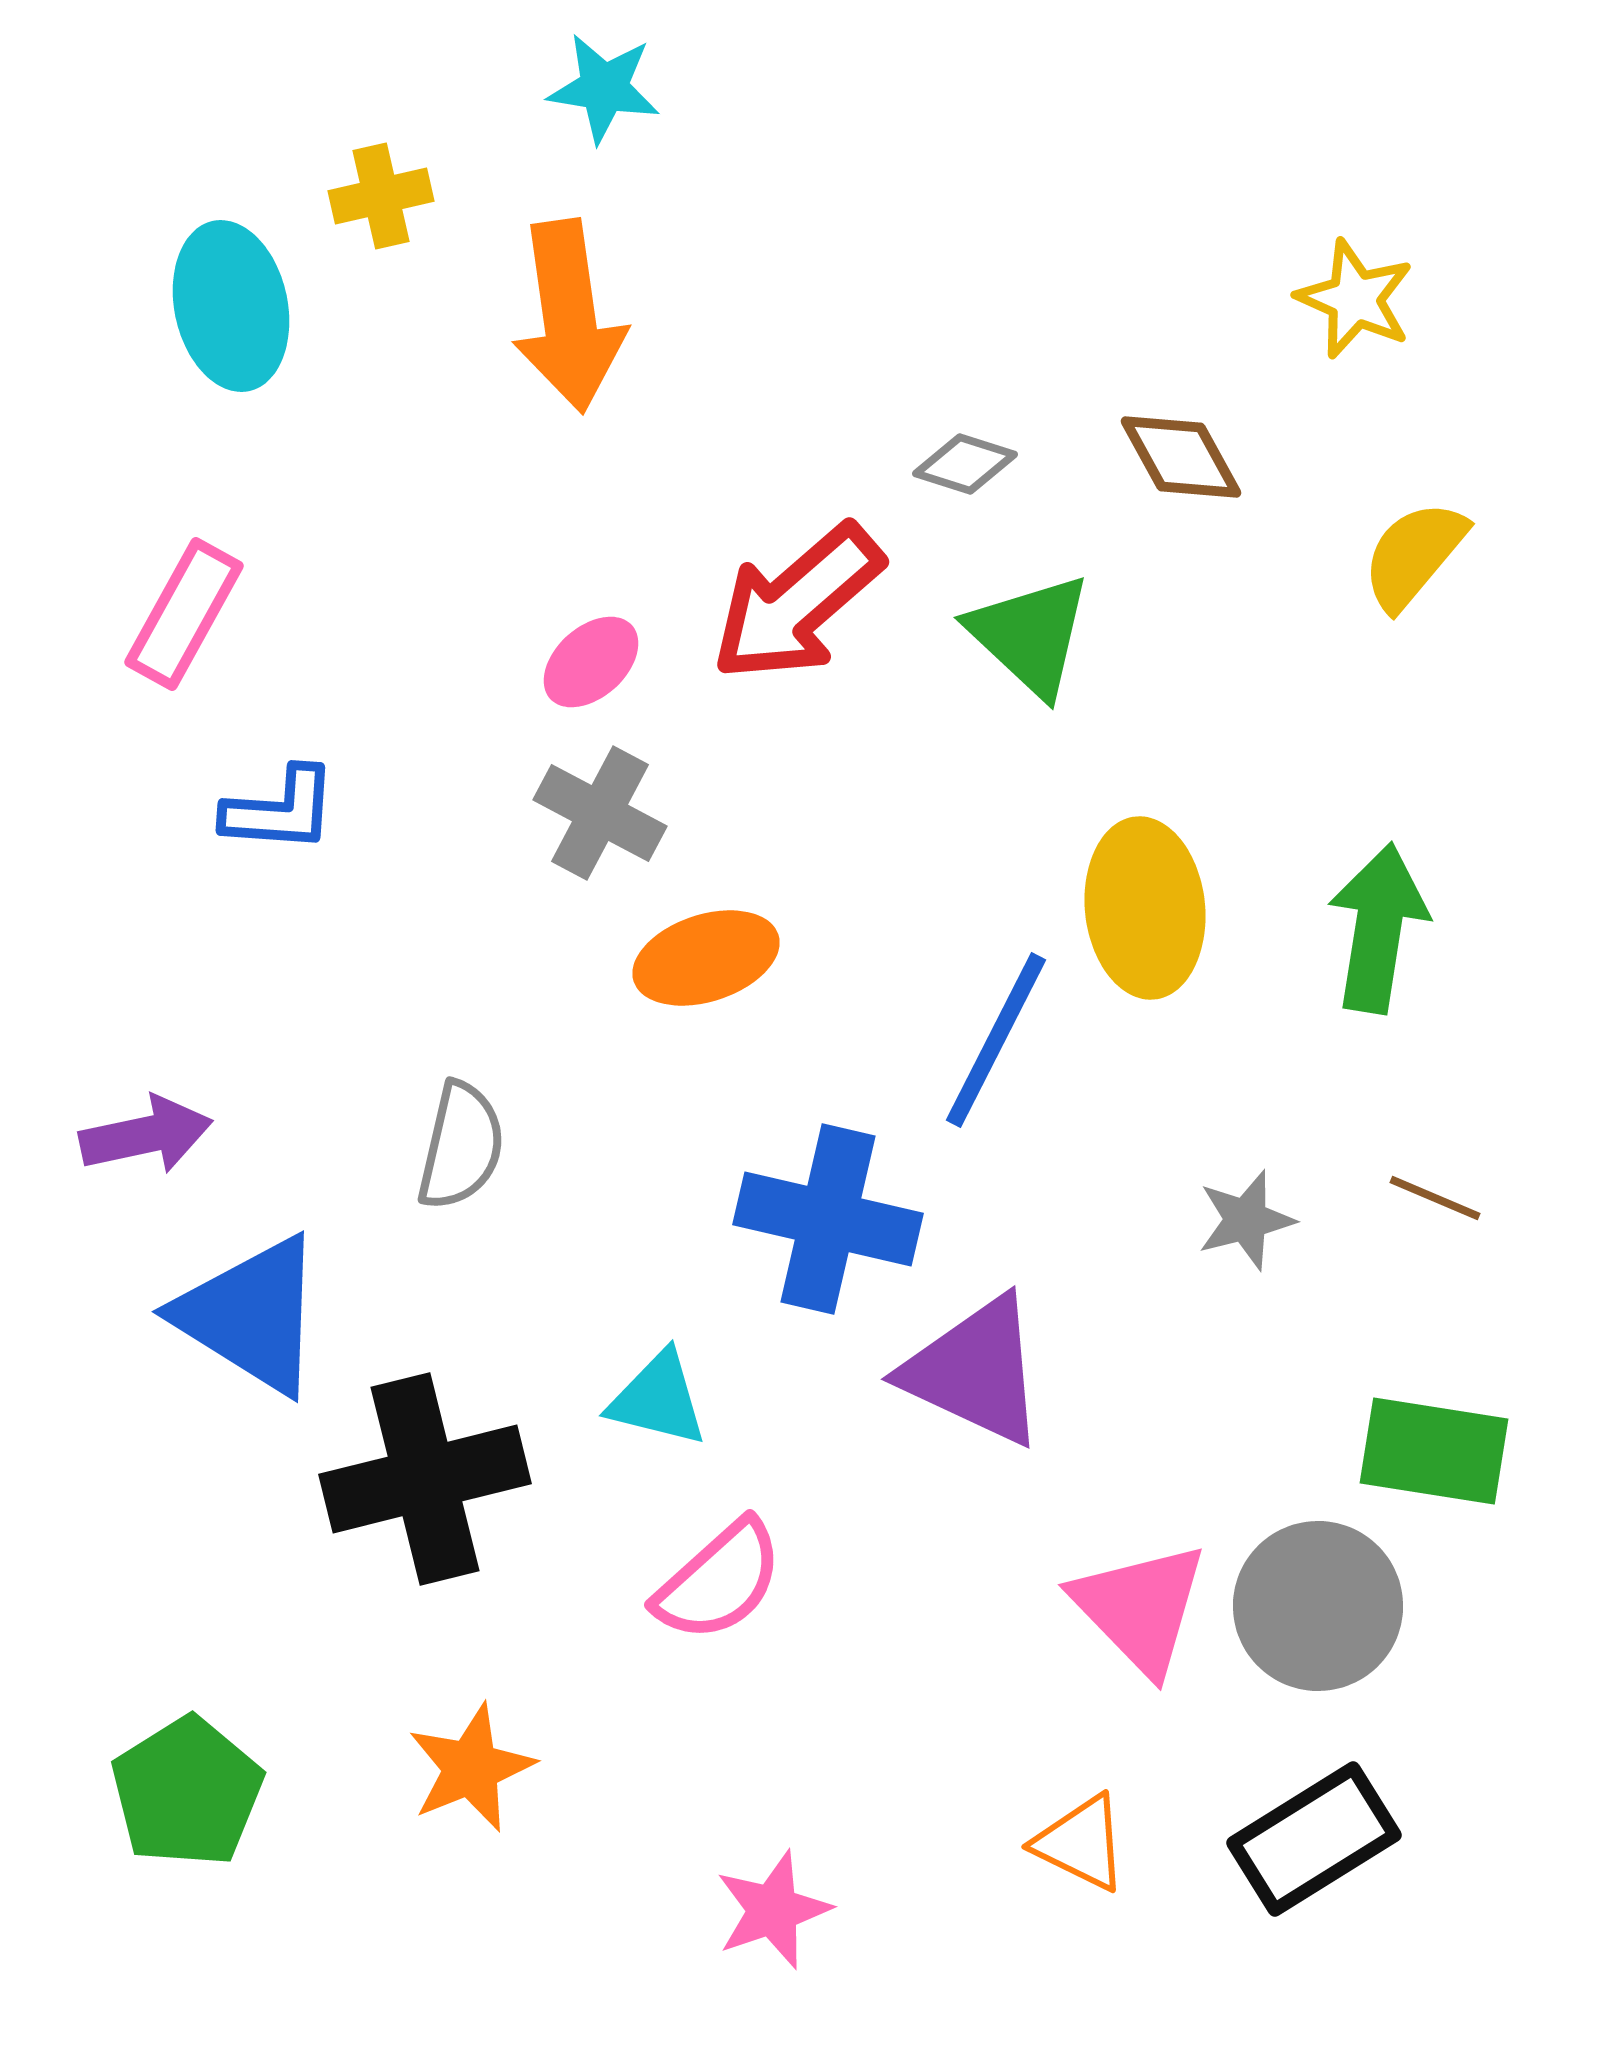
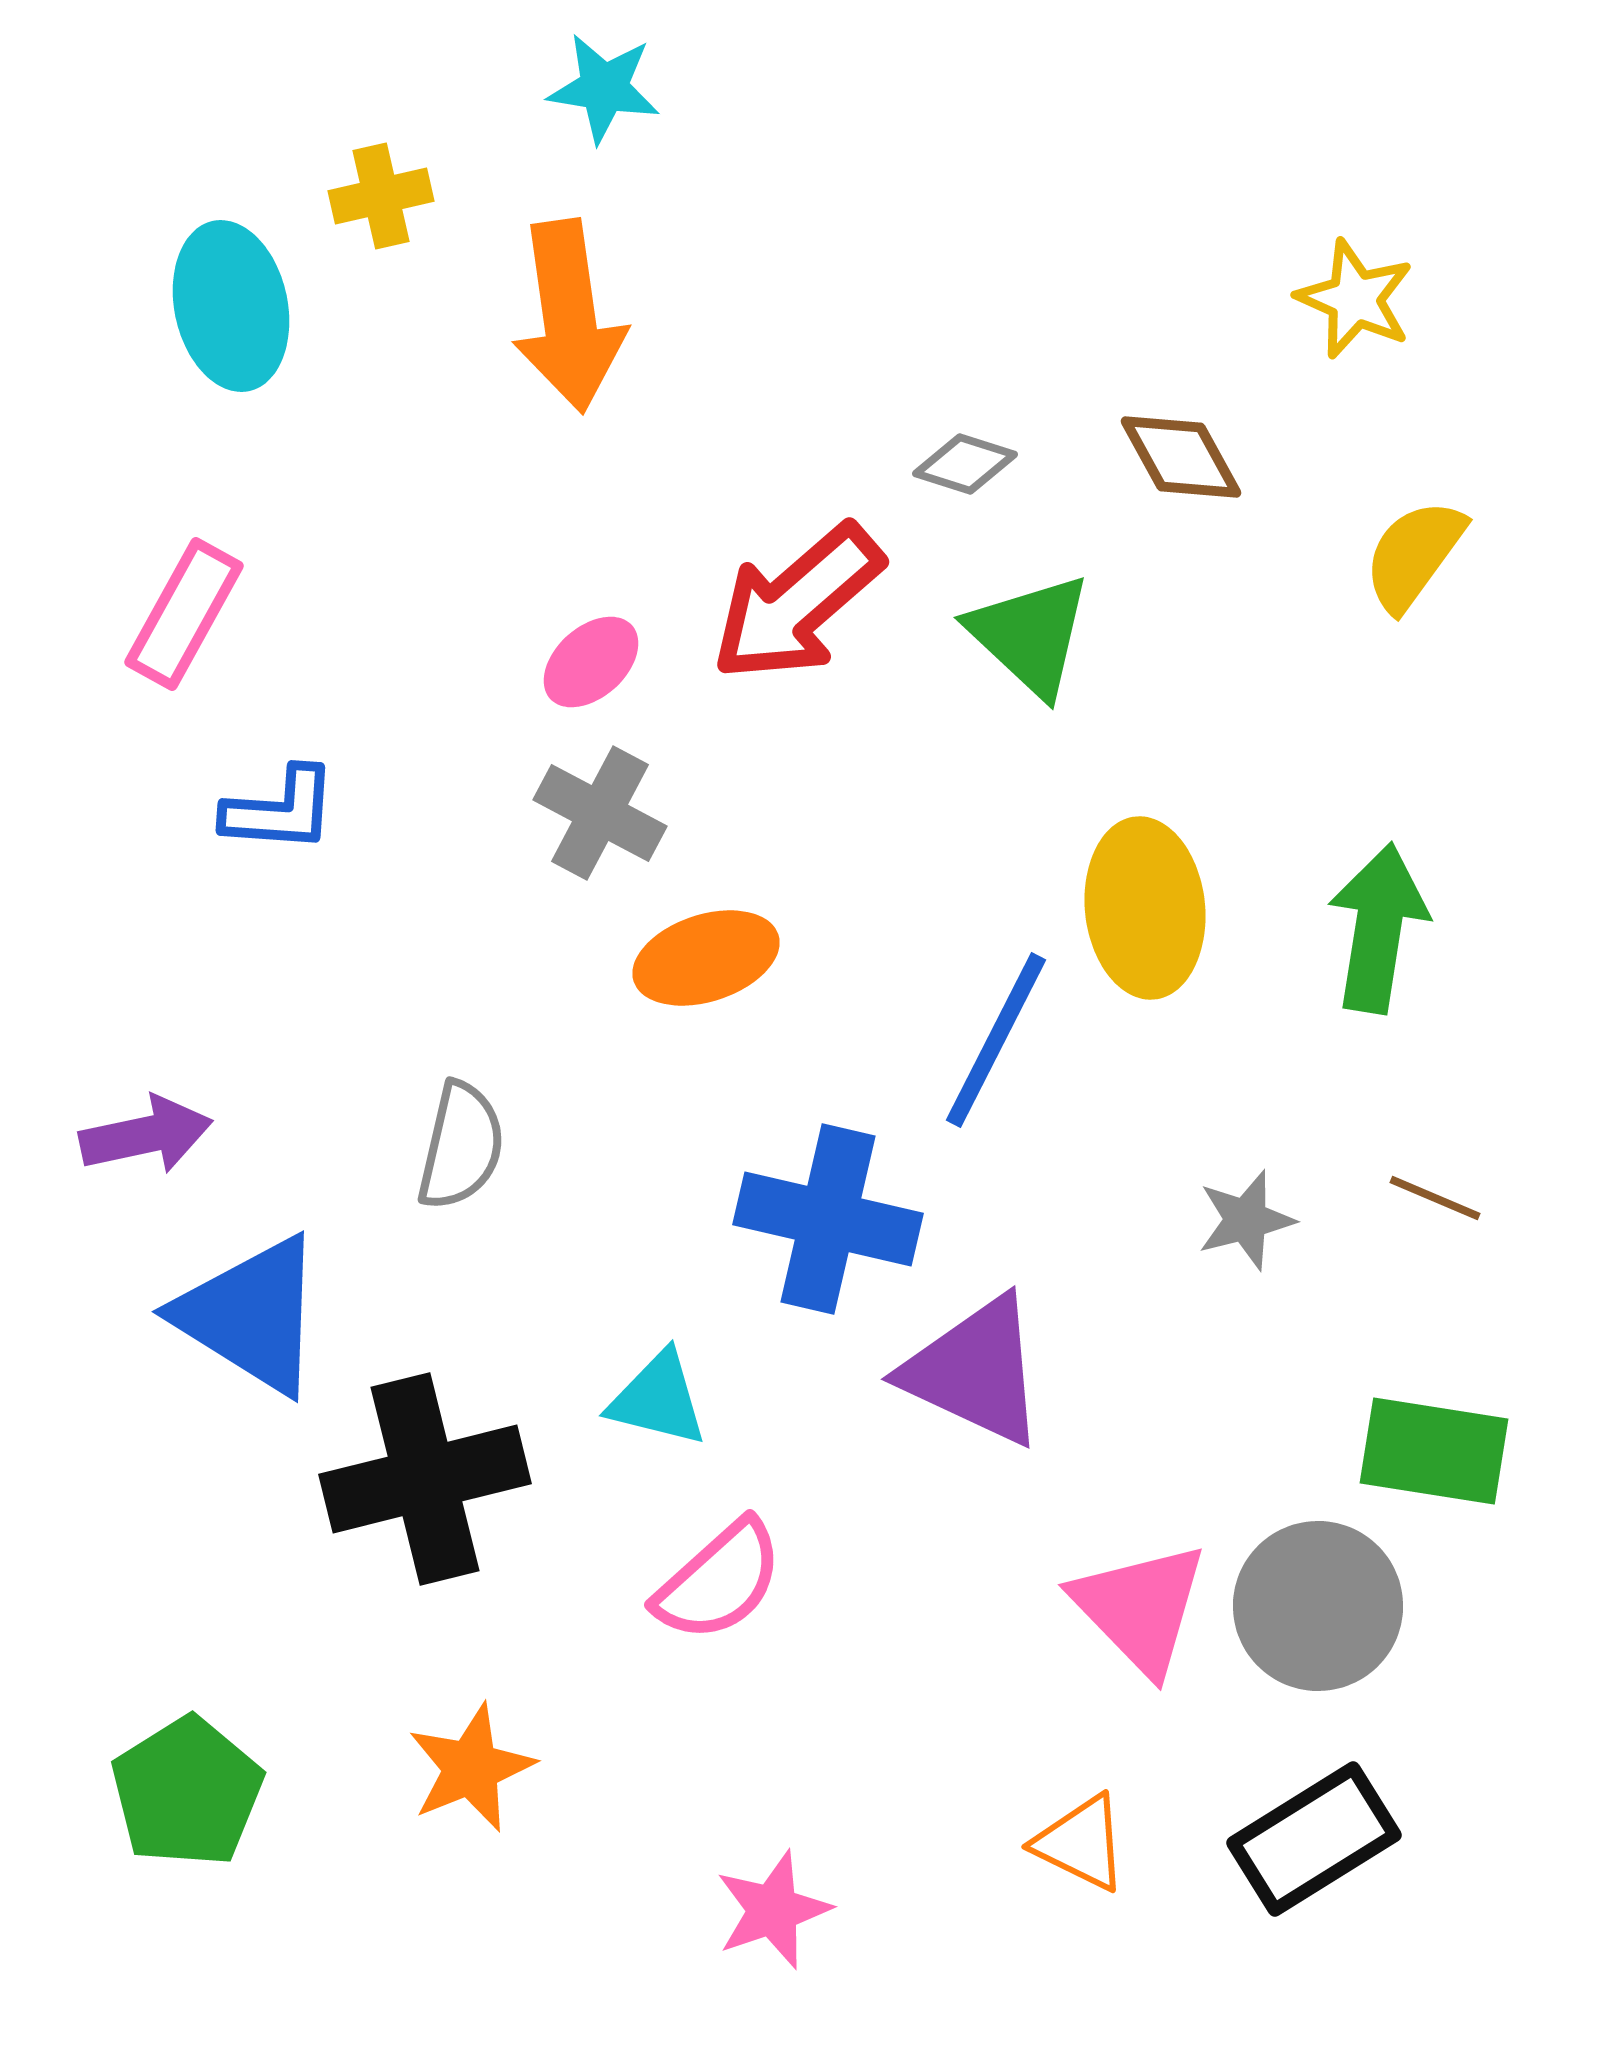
yellow semicircle: rotated 4 degrees counterclockwise
